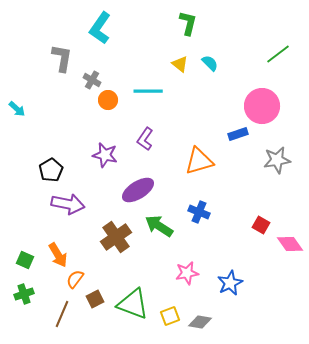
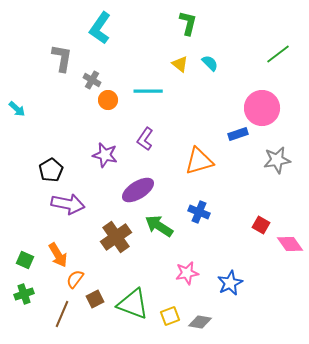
pink circle: moved 2 px down
